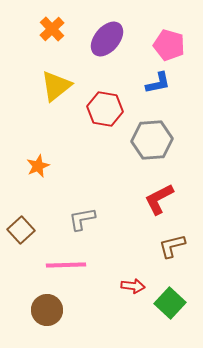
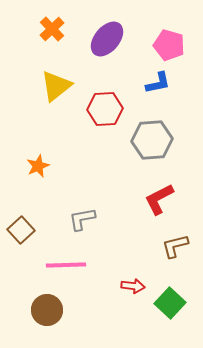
red hexagon: rotated 12 degrees counterclockwise
brown L-shape: moved 3 px right
